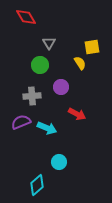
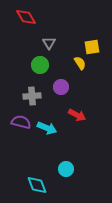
red arrow: moved 1 px down
purple semicircle: rotated 36 degrees clockwise
cyan circle: moved 7 px right, 7 px down
cyan diamond: rotated 70 degrees counterclockwise
